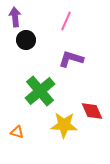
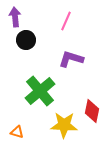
red diamond: rotated 35 degrees clockwise
